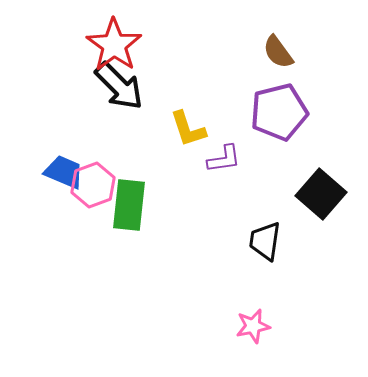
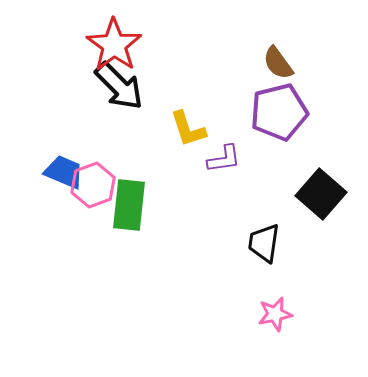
brown semicircle: moved 11 px down
black trapezoid: moved 1 px left, 2 px down
pink star: moved 22 px right, 12 px up
